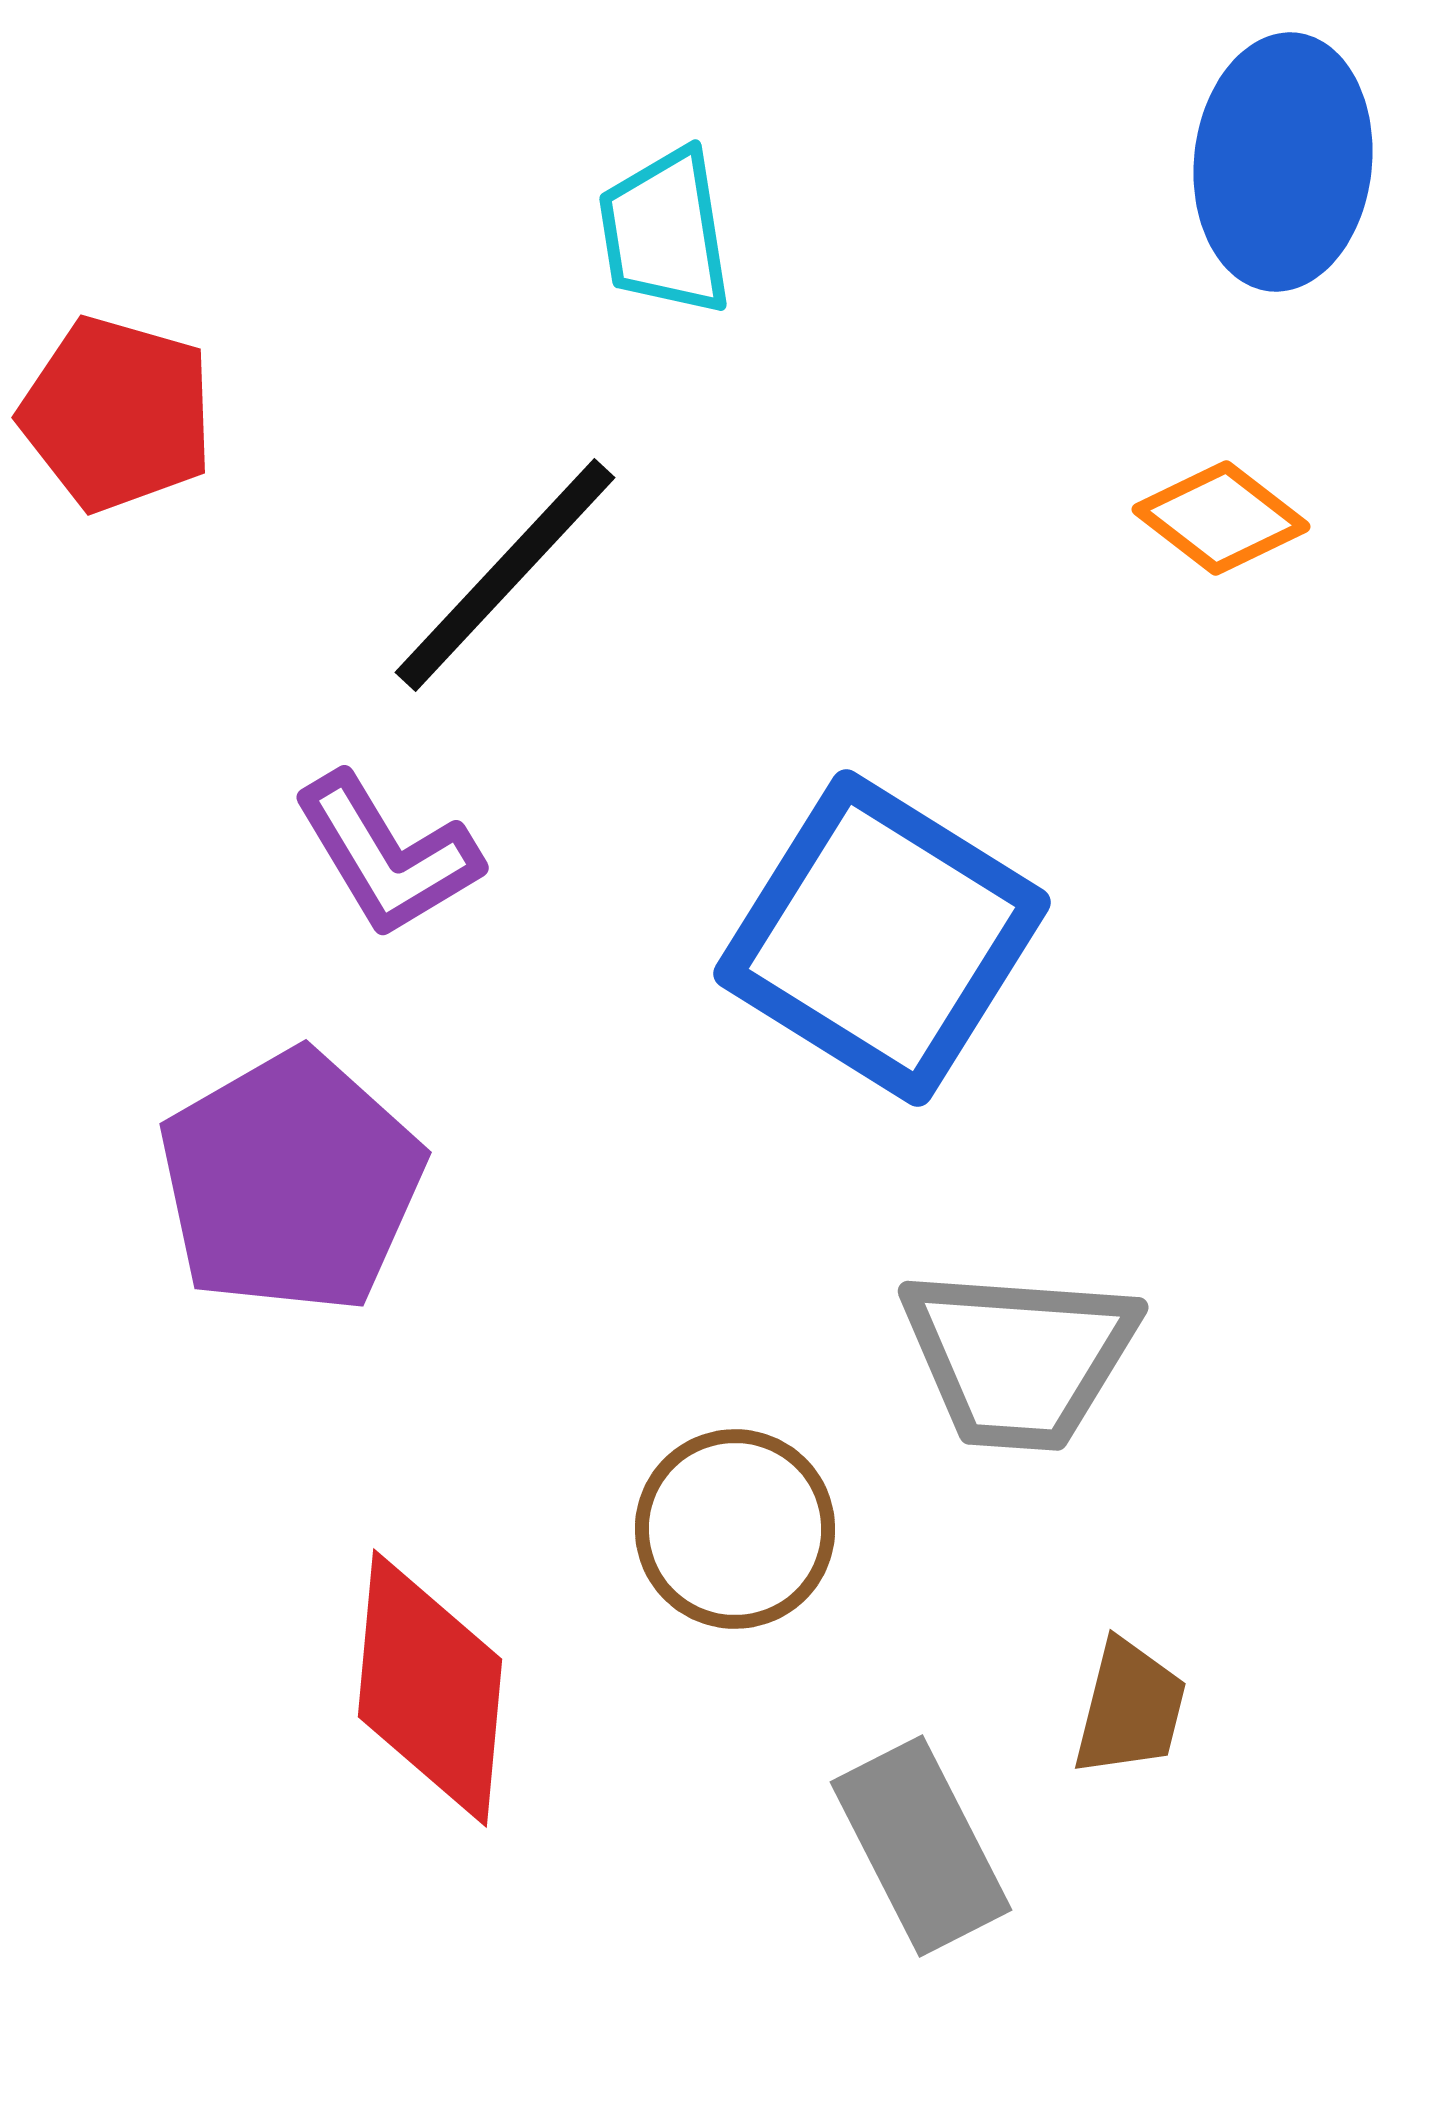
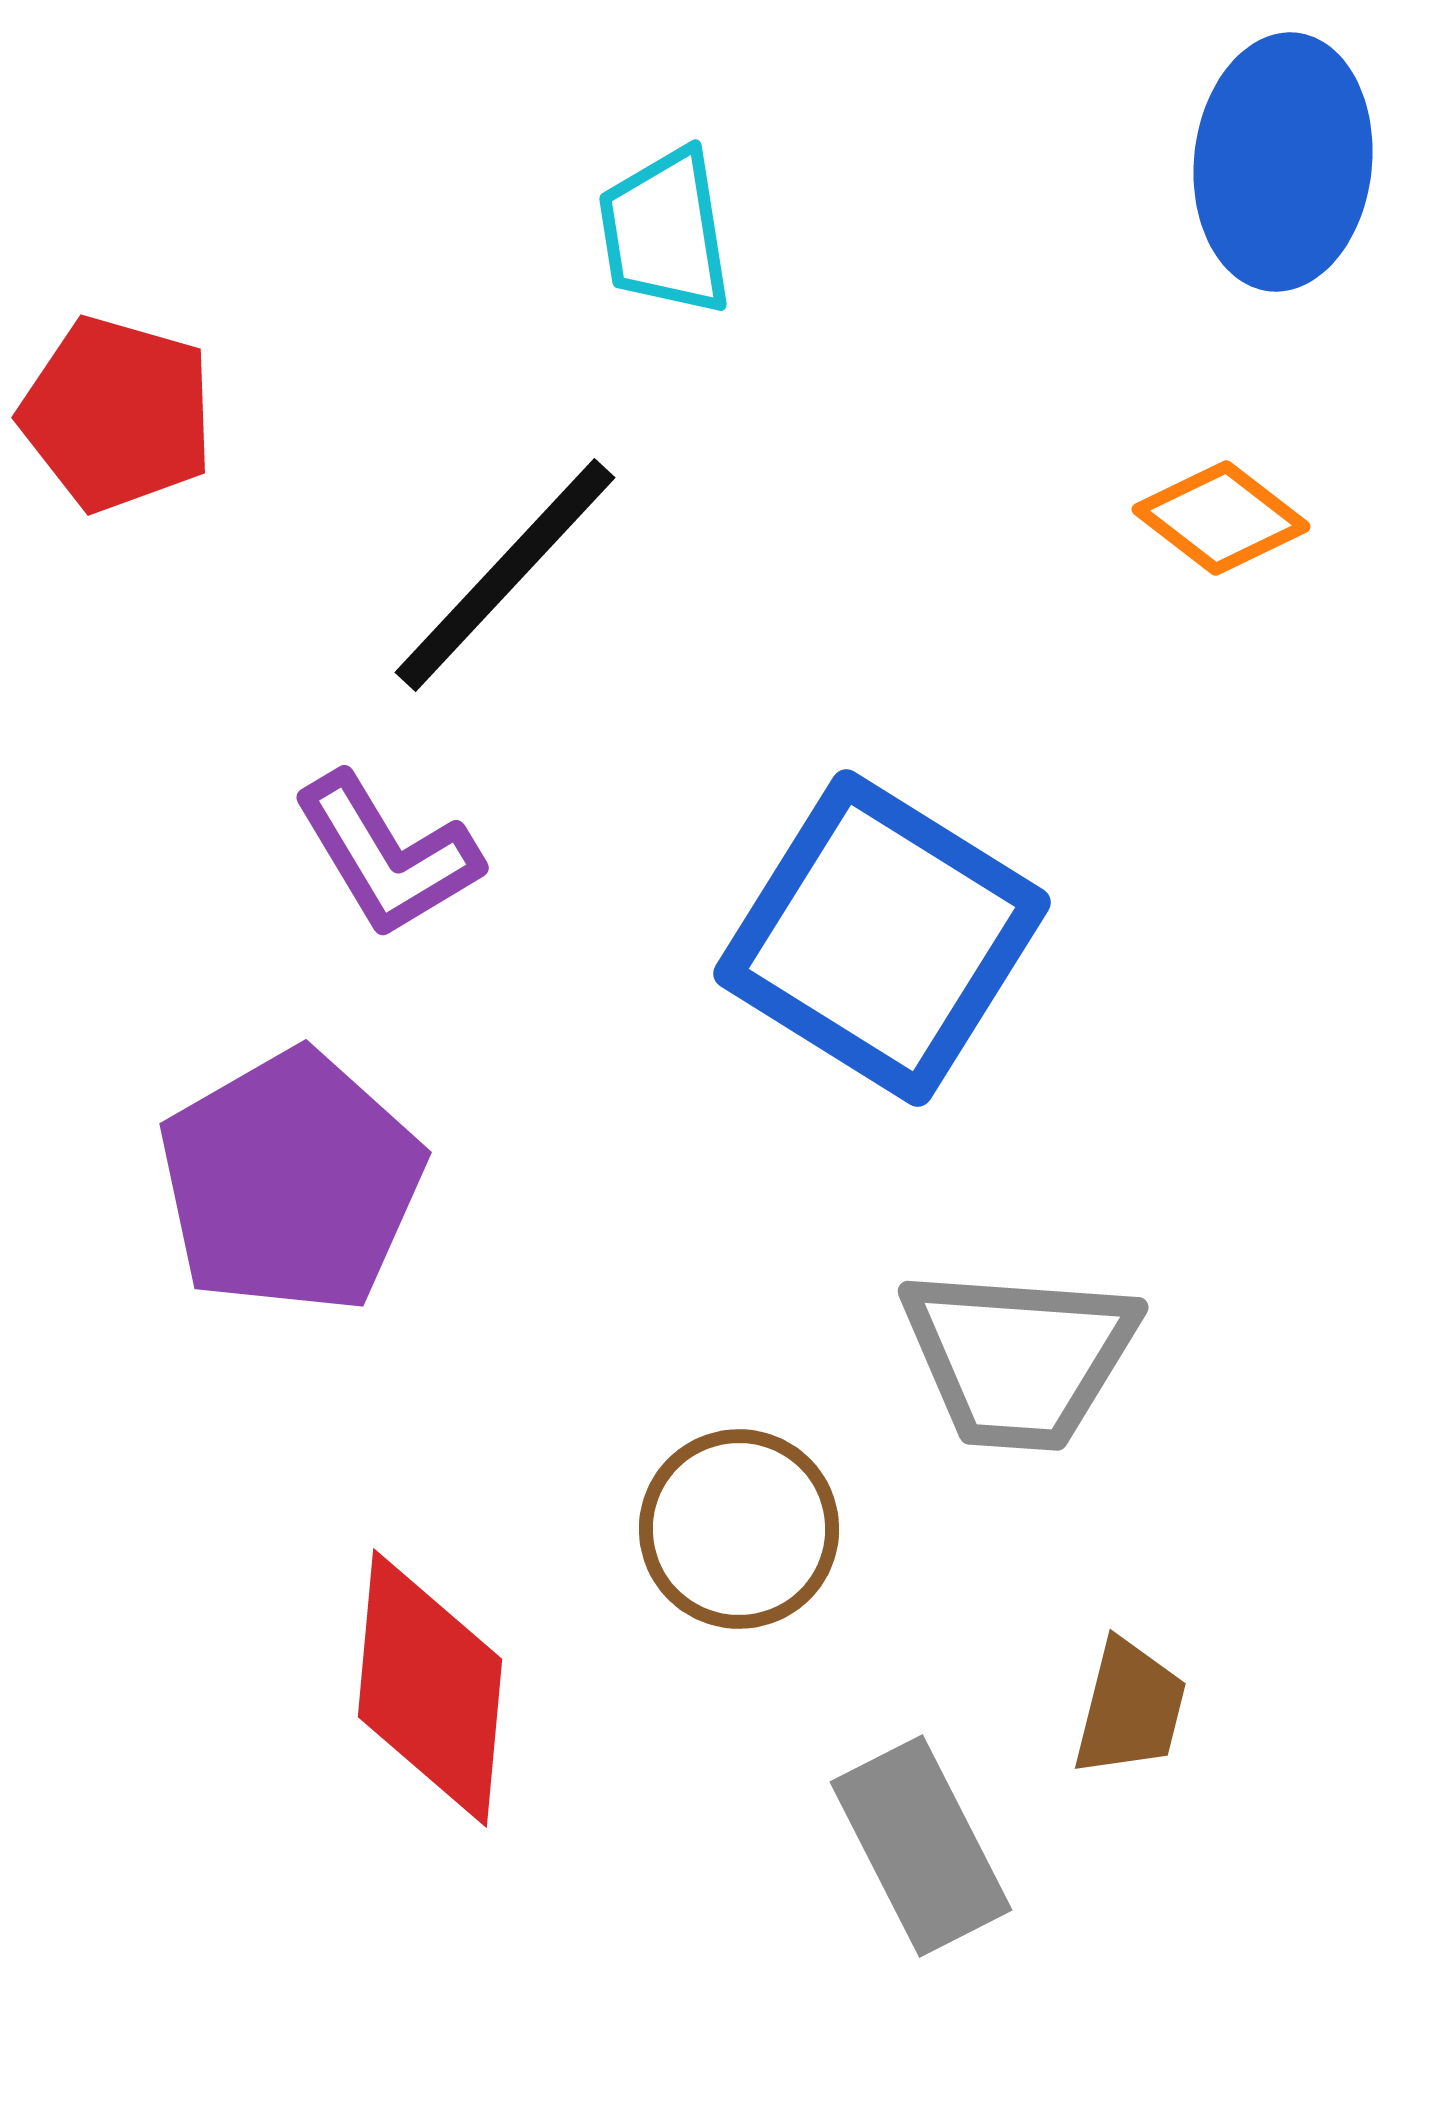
brown circle: moved 4 px right
